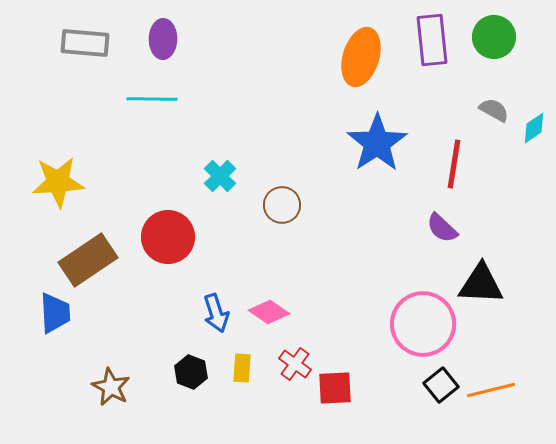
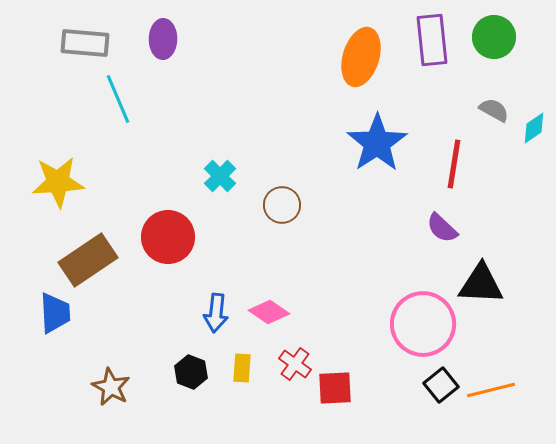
cyan line: moved 34 px left; rotated 66 degrees clockwise
blue arrow: rotated 24 degrees clockwise
